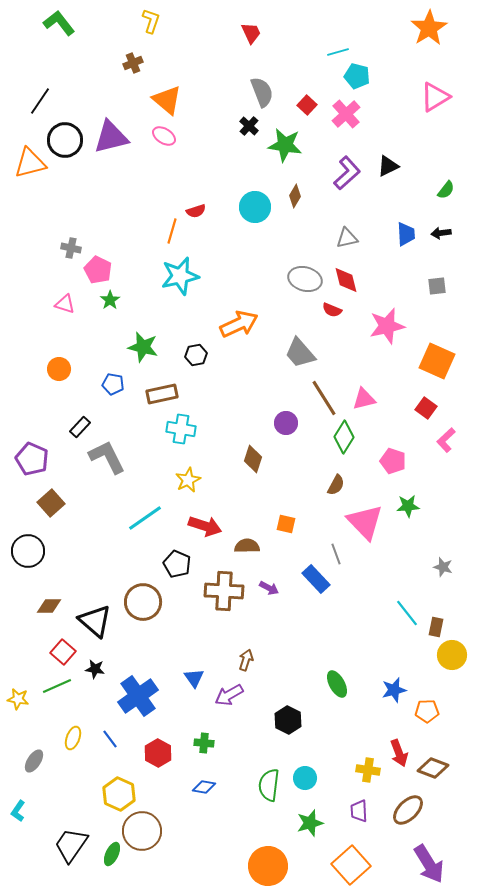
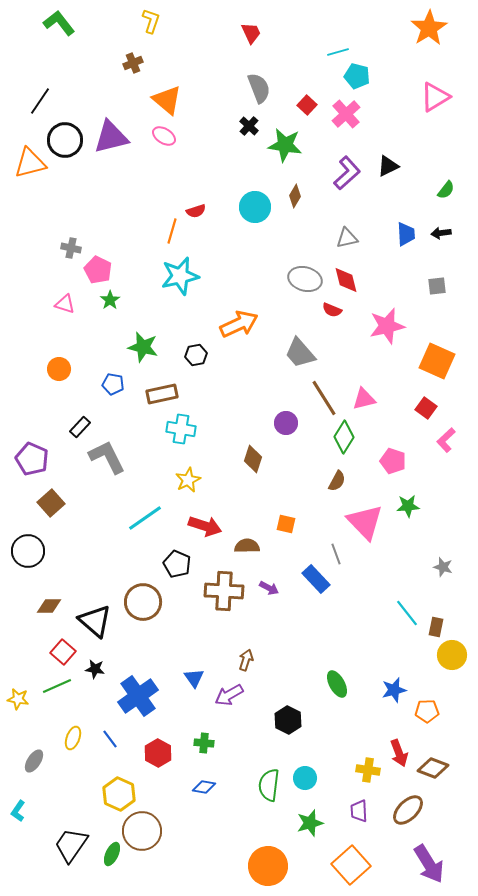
gray semicircle at (262, 92): moved 3 px left, 4 px up
brown semicircle at (336, 485): moved 1 px right, 4 px up
